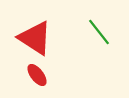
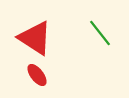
green line: moved 1 px right, 1 px down
